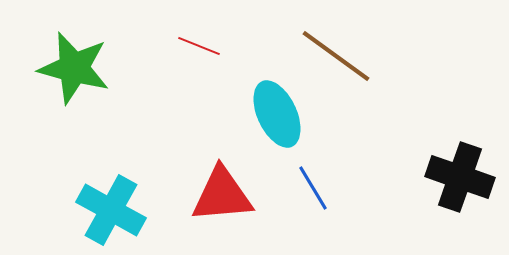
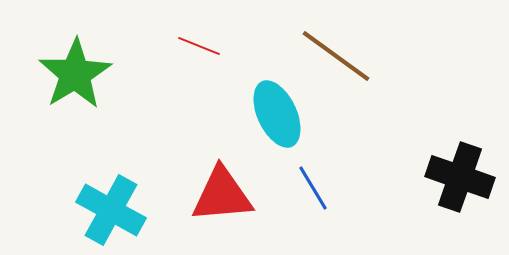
green star: moved 1 px right, 6 px down; rotated 26 degrees clockwise
